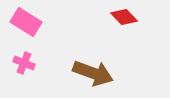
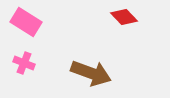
brown arrow: moved 2 px left
